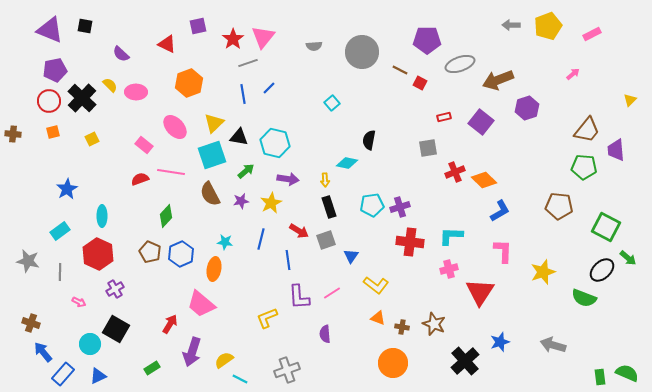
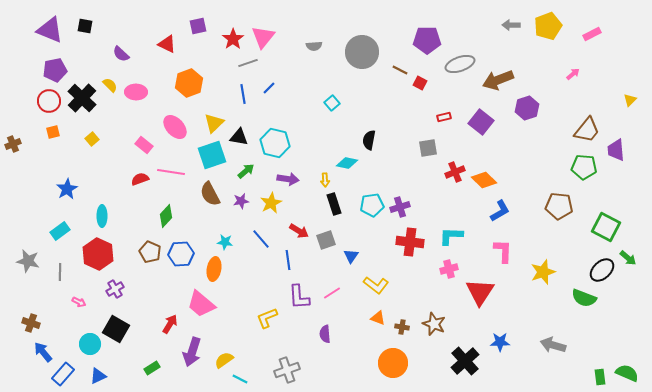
brown cross at (13, 134): moved 10 px down; rotated 28 degrees counterclockwise
yellow square at (92, 139): rotated 16 degrees counterclockwise
black rectangle at (329, 207): moved 5 px right, 3 px up
blue line at (261, 239): rotated 55 degrees counterclockwise
blue hexagon at (181, 254): rotated 20 degrees clockwise
blue star at (500, 342): rotated 18 degrees clockwise
